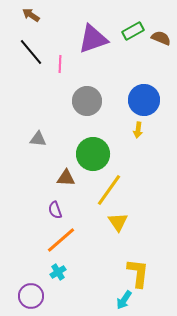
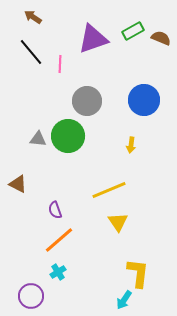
brown arrow: moved 2 px right, 2 px down
yellow arrow: moved 7 px left, 15 px down
green circle: moved 25 px left, 18 px up
brown triangle: moved 48 px left, 6 px down; rotated 24 degrees clockwise
yellow line: rotated 32 degrees clockwise
orange line: moved 2 px left
